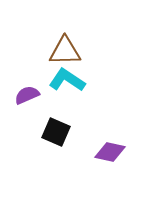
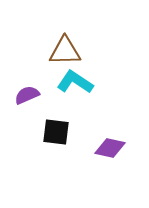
cyan L-shape: moved 8 px right, 2 px down
black square: rotated 16 degrees counterclockwise
purple diamond: moved 4 px up
